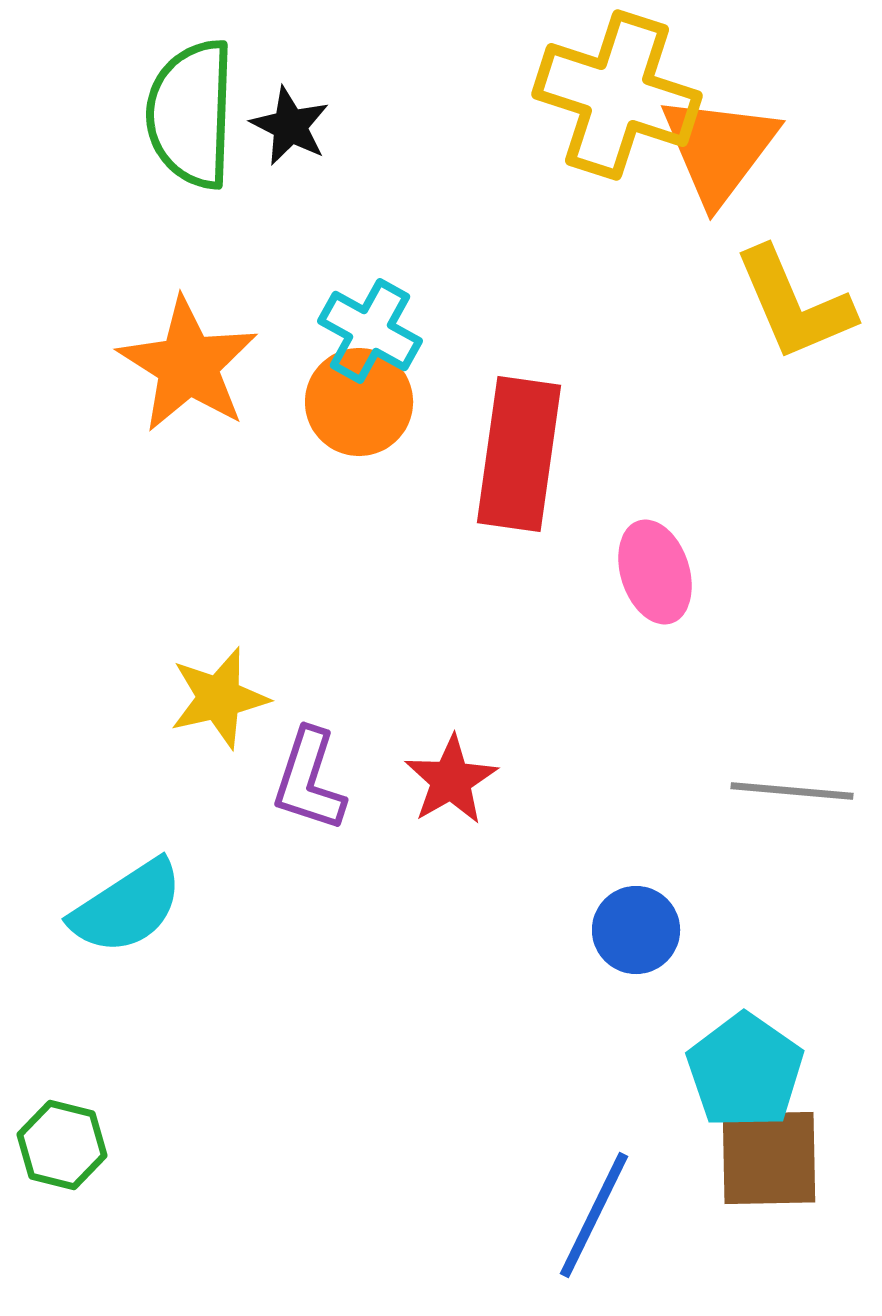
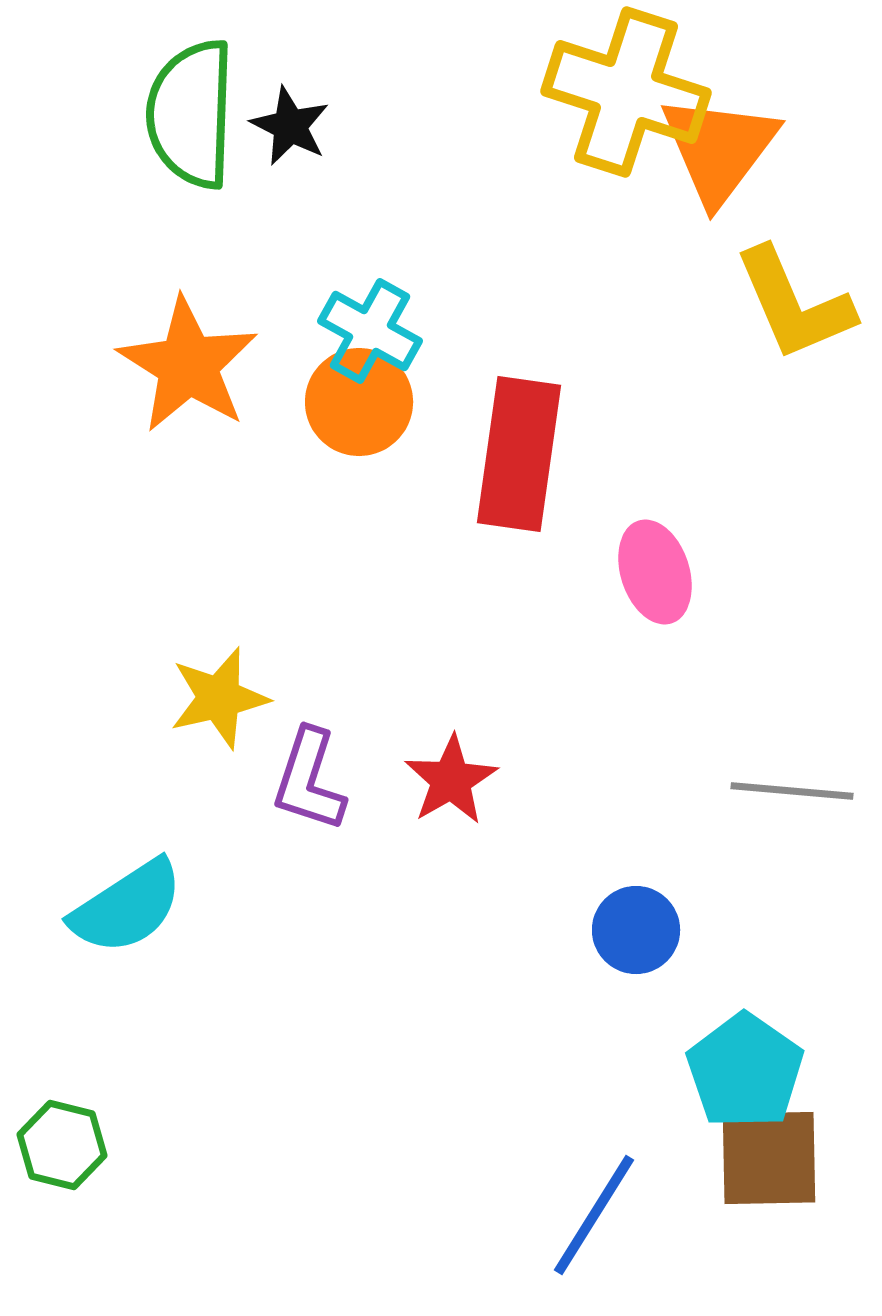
yellow cross: moved 9 px right, 3 px up
blue line: rotated 6 degrees clockwise
